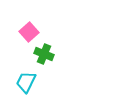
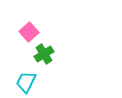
green cross: rotated 36 degrees clockwise
